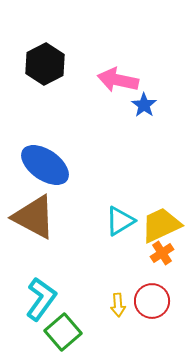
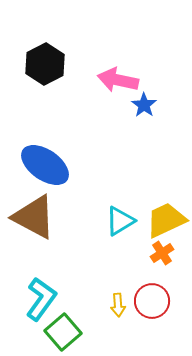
yellow trapezoid: moved 5 px right, 5 px up
